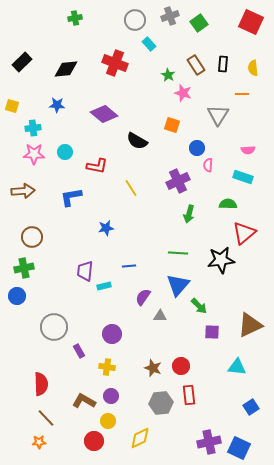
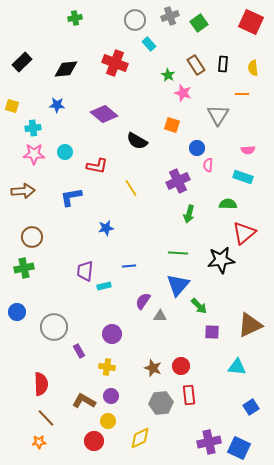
blue circle at (17, 296): moved 16 px down
purple semicircle at (143, 297): moved 4 px down
